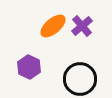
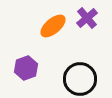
purple cross: moved 5 px right, 8 px up
purple hexagon: moved 3 px left, 1 px down; rotated 15 degrees clockwise
